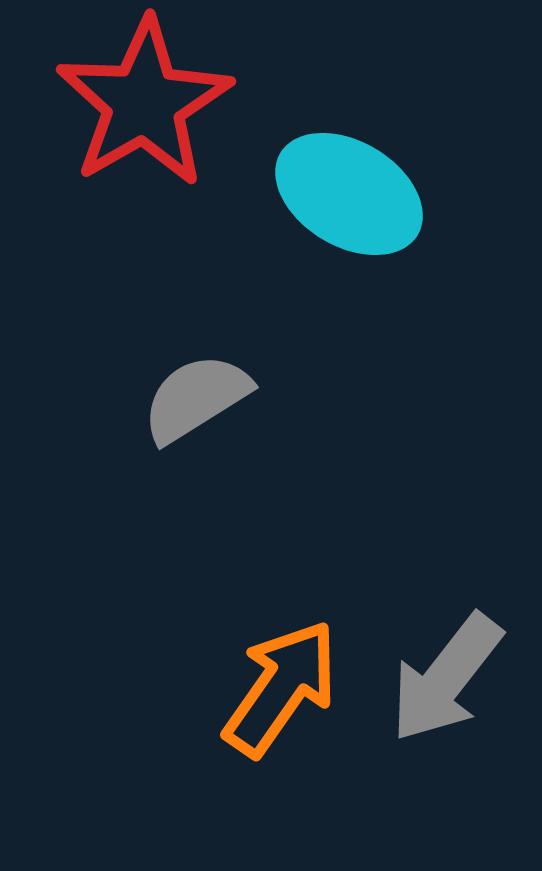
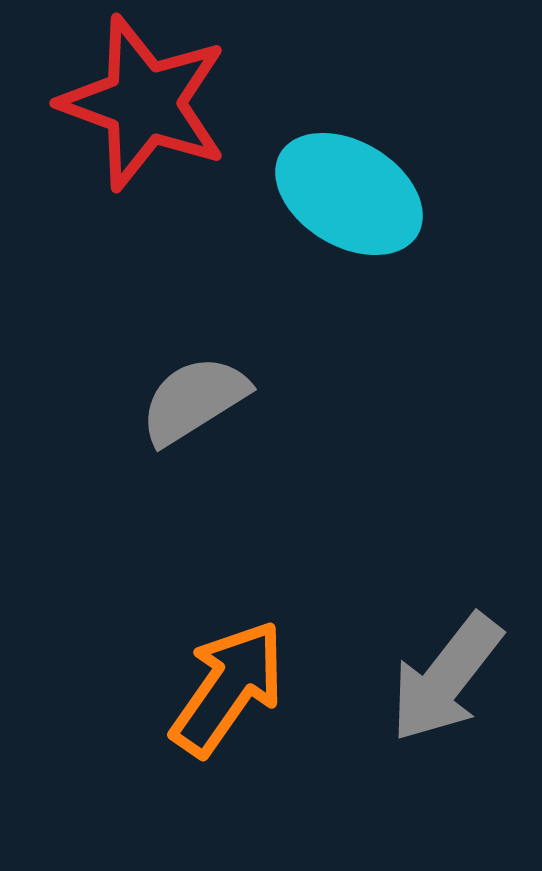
red star: rotated 22 degrees counterclockwise
gray semicircle: moved 2 px left, 2 px down
orange arrow: moved 53 px left
